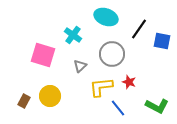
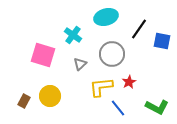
cyan ellipse: rotated 35 degrees counterclockwise
gray triangle: moved 2 px up
red star: rotated 24 degrees clockwise
green L-shape: moved 1 px down
